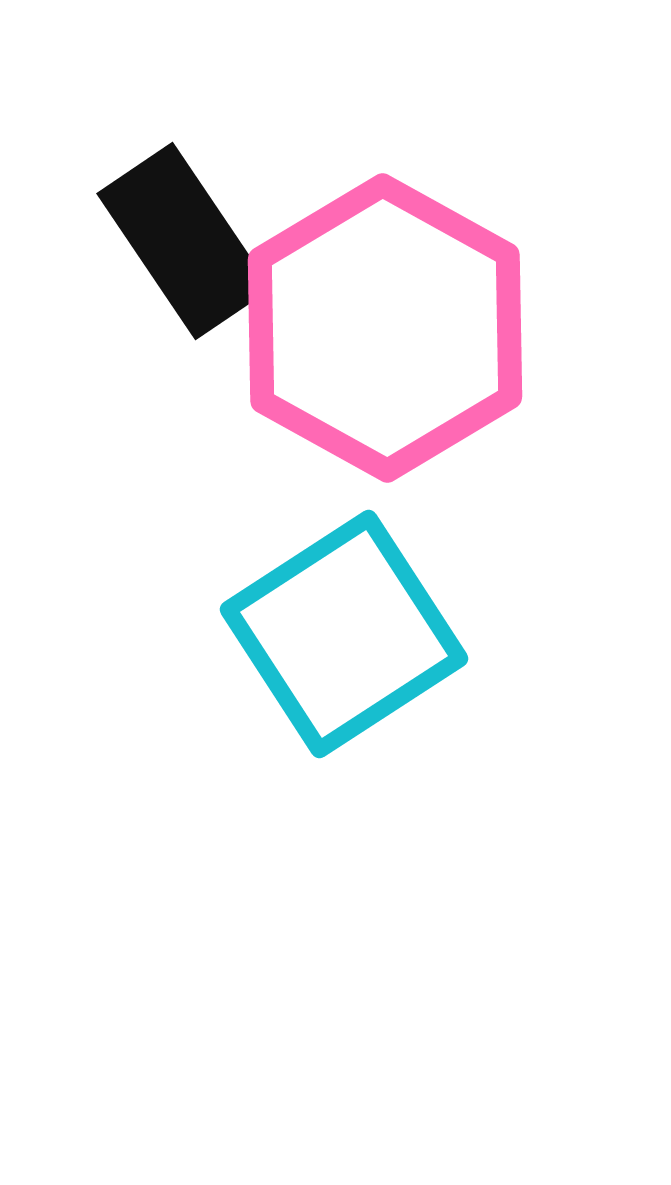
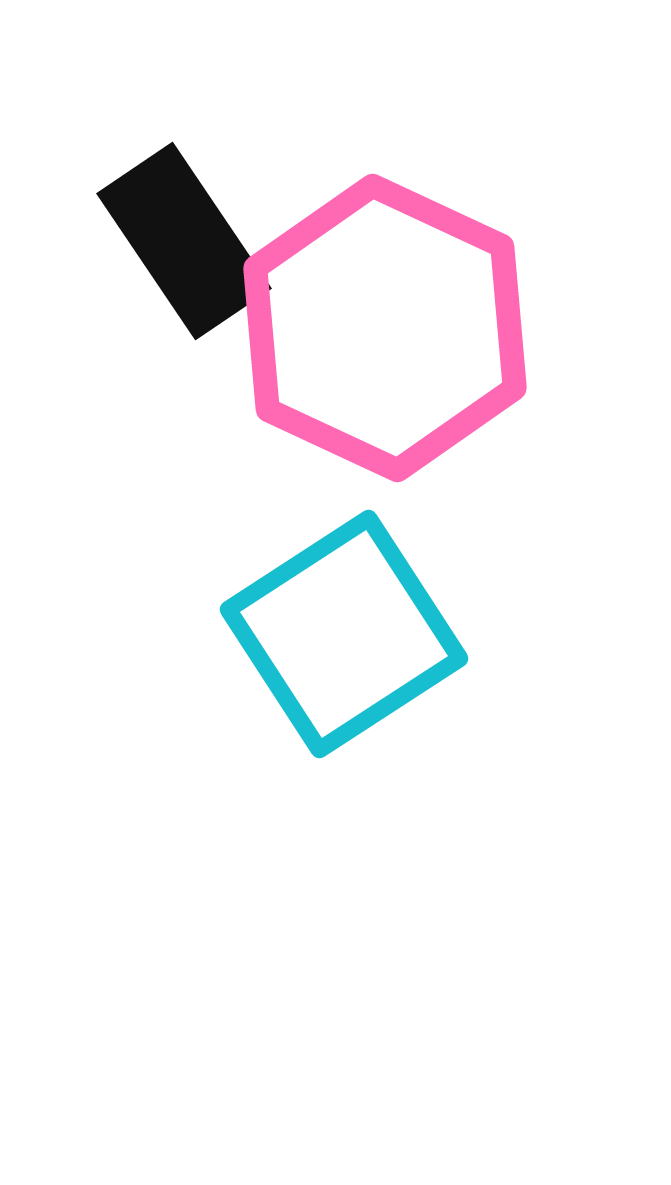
pink hexagon: rotated 4 degrees counterclockwise
